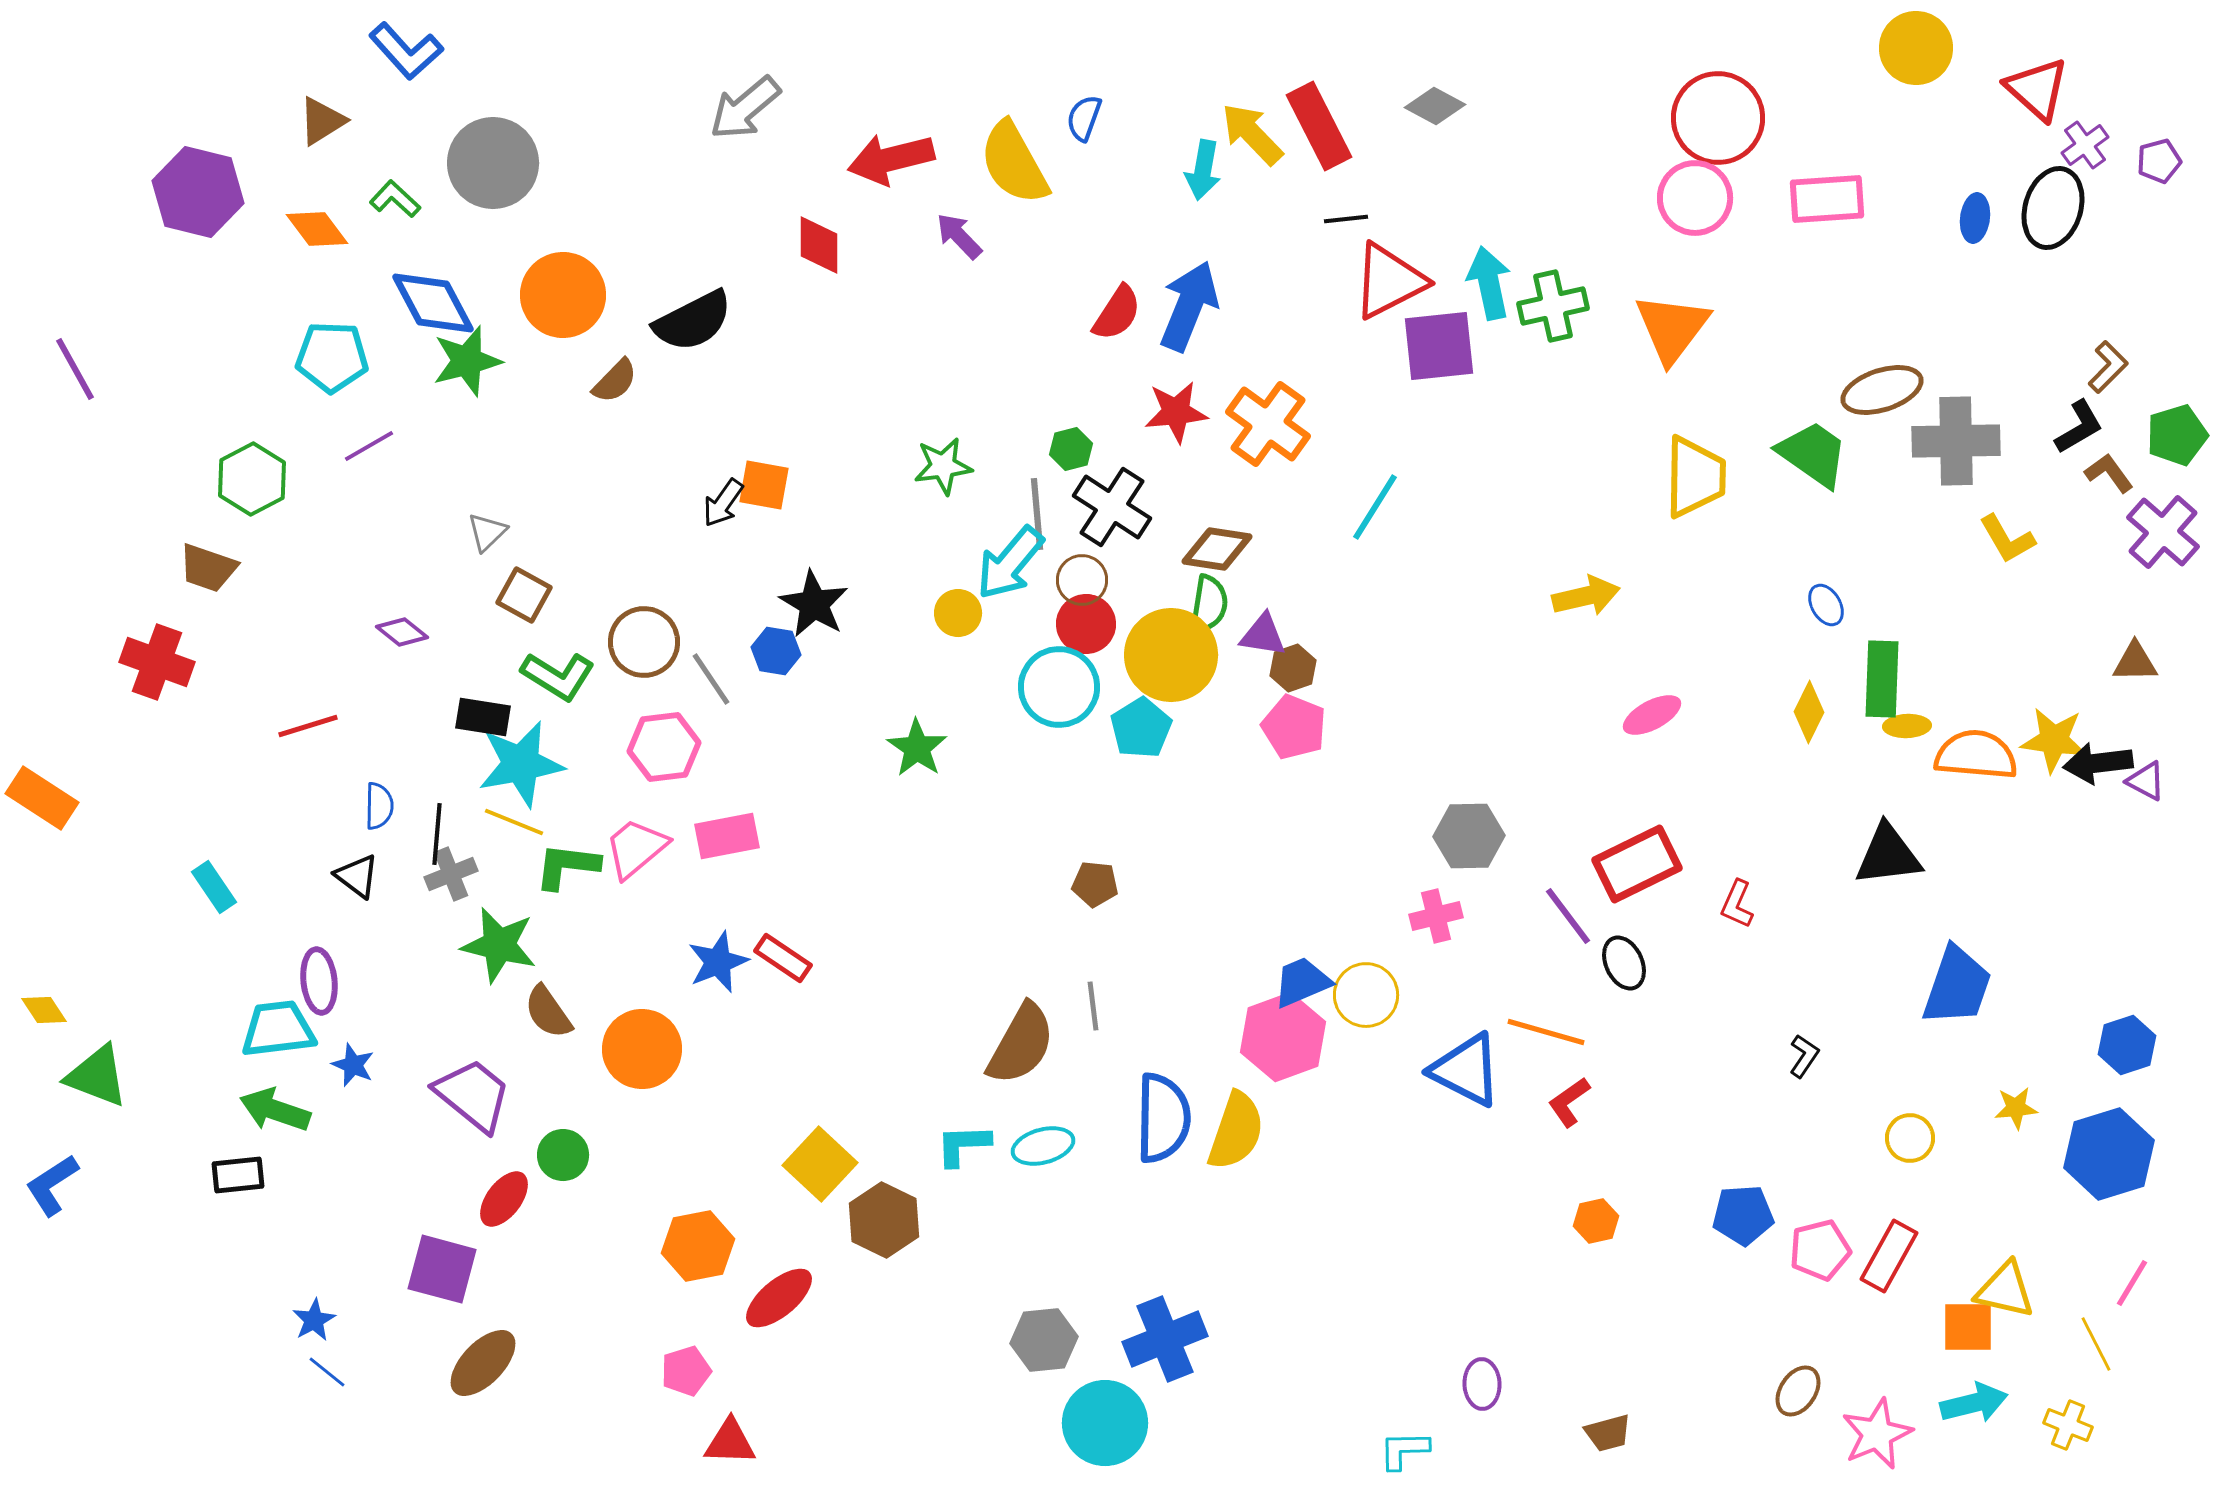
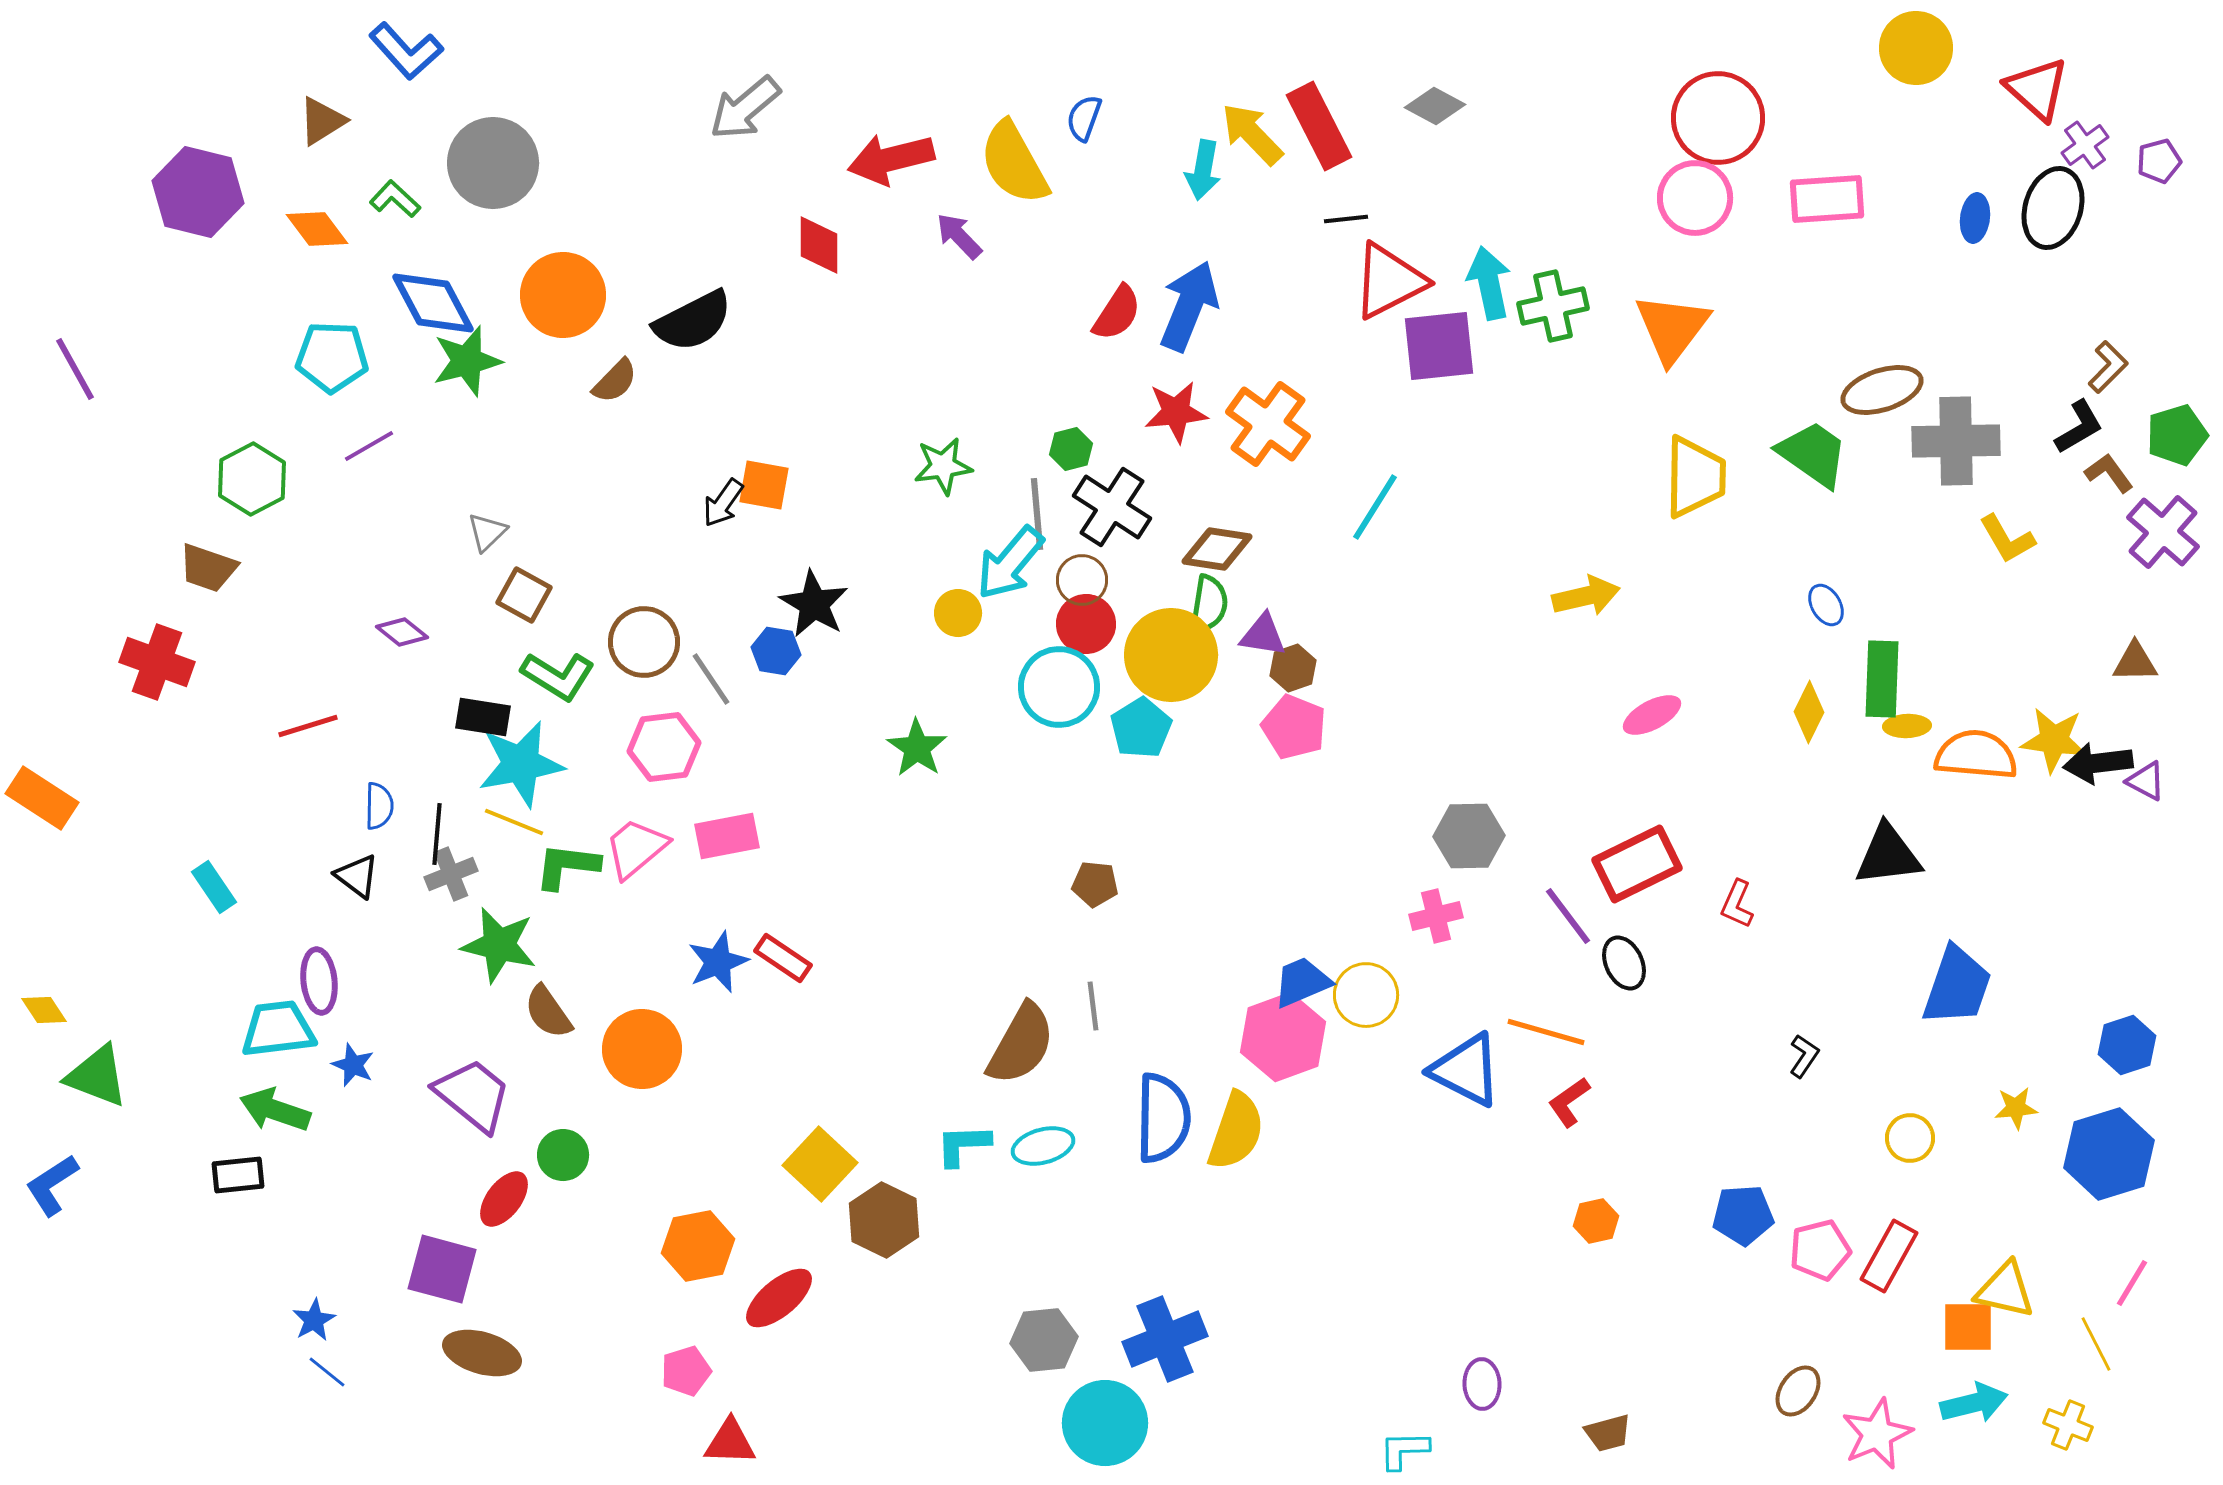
brown ellipse at (483, 1363): moved 1 px left, 10 px up; rotated 62 degrees clockwise
